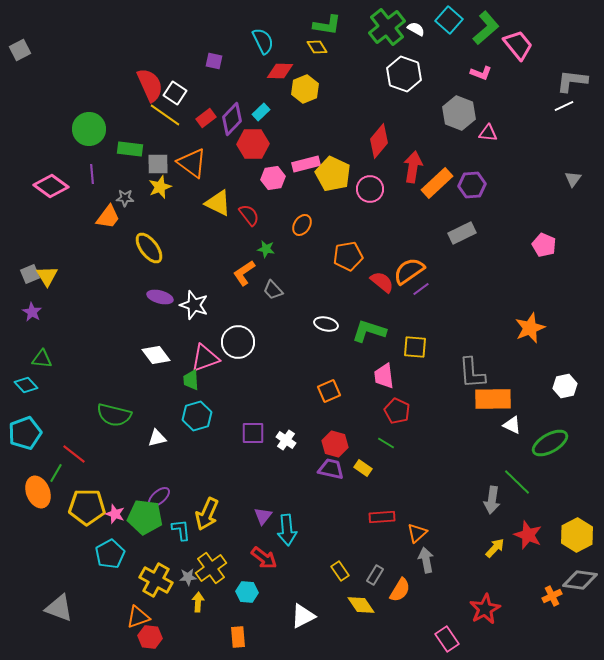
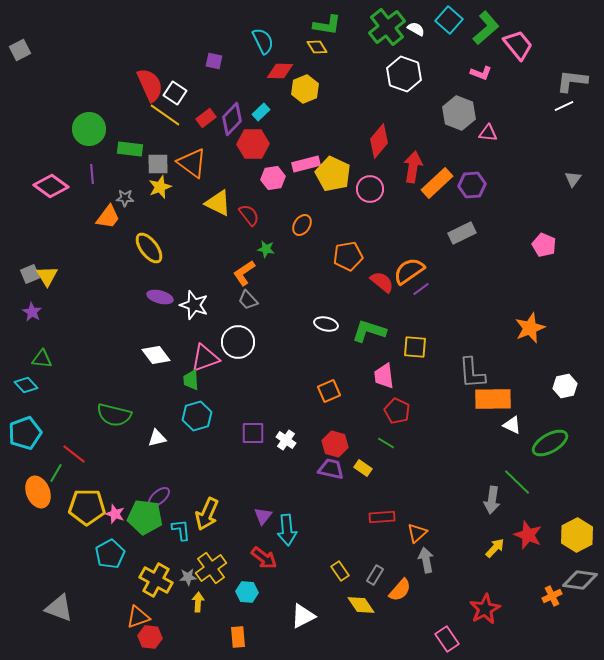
gray trapezoid at (273, 290): moved 25 px left, 10 px down
orange semicircle at (400, 590): rotated 10 degrees clockwise
